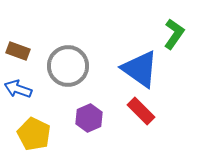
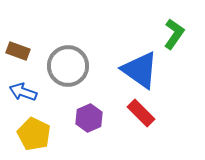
blue triangle: moved 1 px down
blue arrow: moved 5 px right, 3 px down
red rectangle: moved 2 px down
